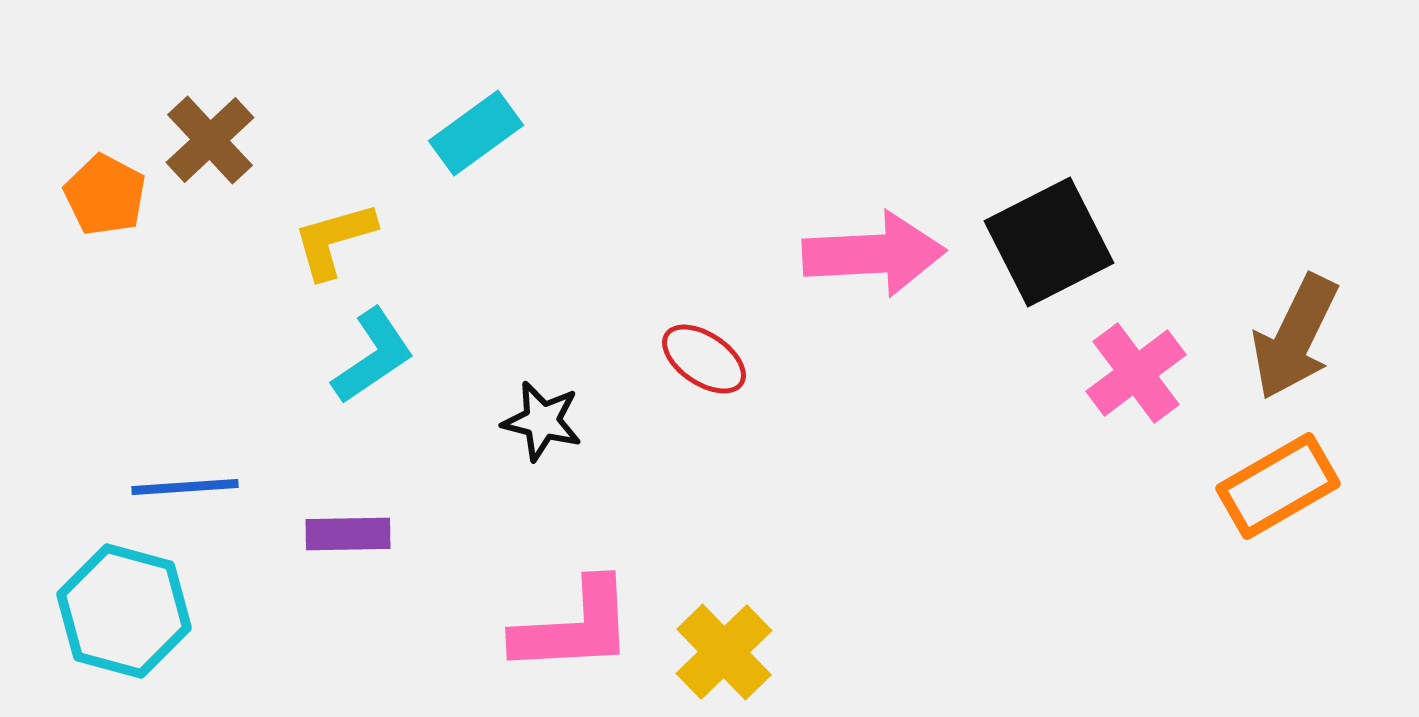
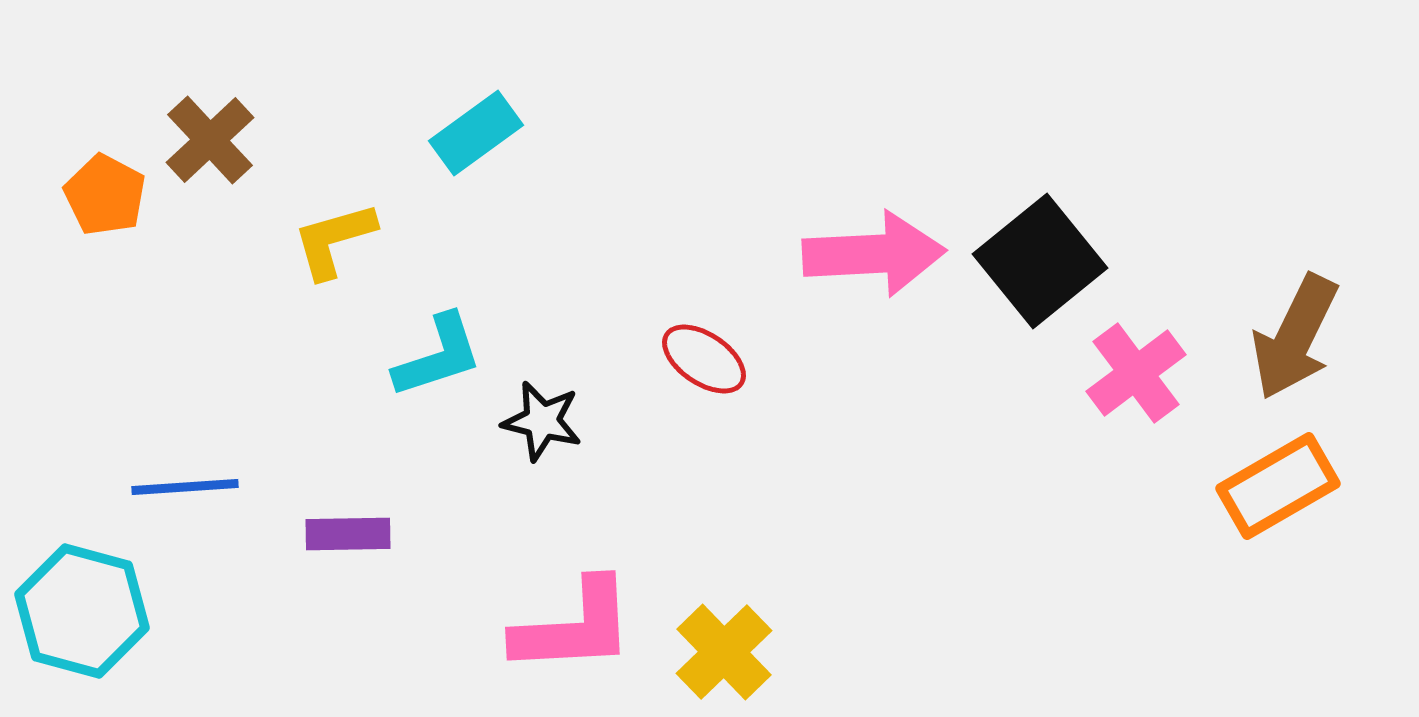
black square: moved 9 px left, 19 px down; rotated 12 degrees counterclockwise
cyan L-shape: moved 65 px right; rotated 16 degrees clockwise
cyan hexagon: moved 42 px left
